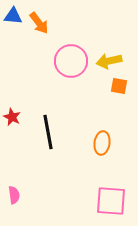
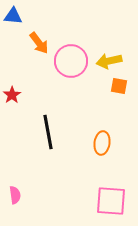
orange arrow: moved 20 px down
red star: moved 22 px up; rotated 12 degrees clockwise
pink semicircle: moved 1 px right
